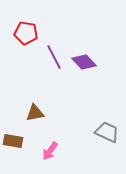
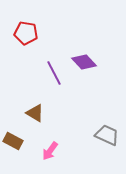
purple line: moved 16 px down
brown triangle: rotated 42 degrees clockwise
gray trapezoid: moved 3 px down
brown rectangle: rotated 18 degrees clockwise
